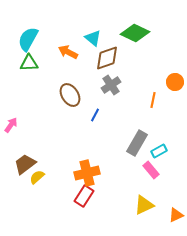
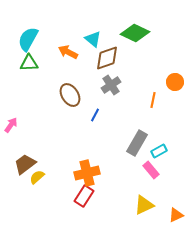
cyan triangle: moved 1 px down
